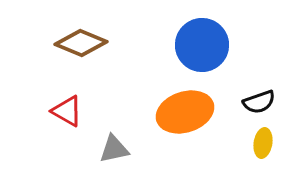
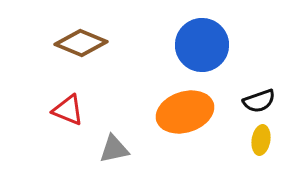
black semicircle: moved 1 px up
red triangle: moved 1 px right, 1 px up; rotated 8 degrees counterclockwise
yellow ellipse: moved 2 px left, 3 px up
